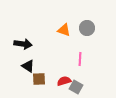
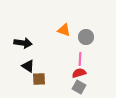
gray circle: moved 1 px left, 9 px down
black arrow: moved 1 px up
red semicircle: moved 15 px right, 8 px up
gray square: moved 3 px right
